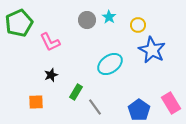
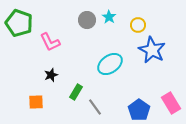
green pentagon: rotated 28 degrees counterclockwise
